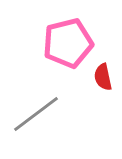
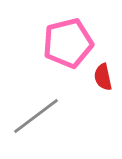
gray line: moved 2 px down
